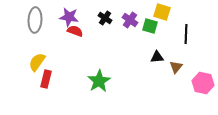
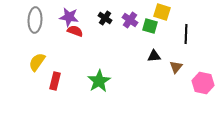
black triangle: moved 3 px left, 1 px up
red rectangle: moved 9 px right, 2 px down
